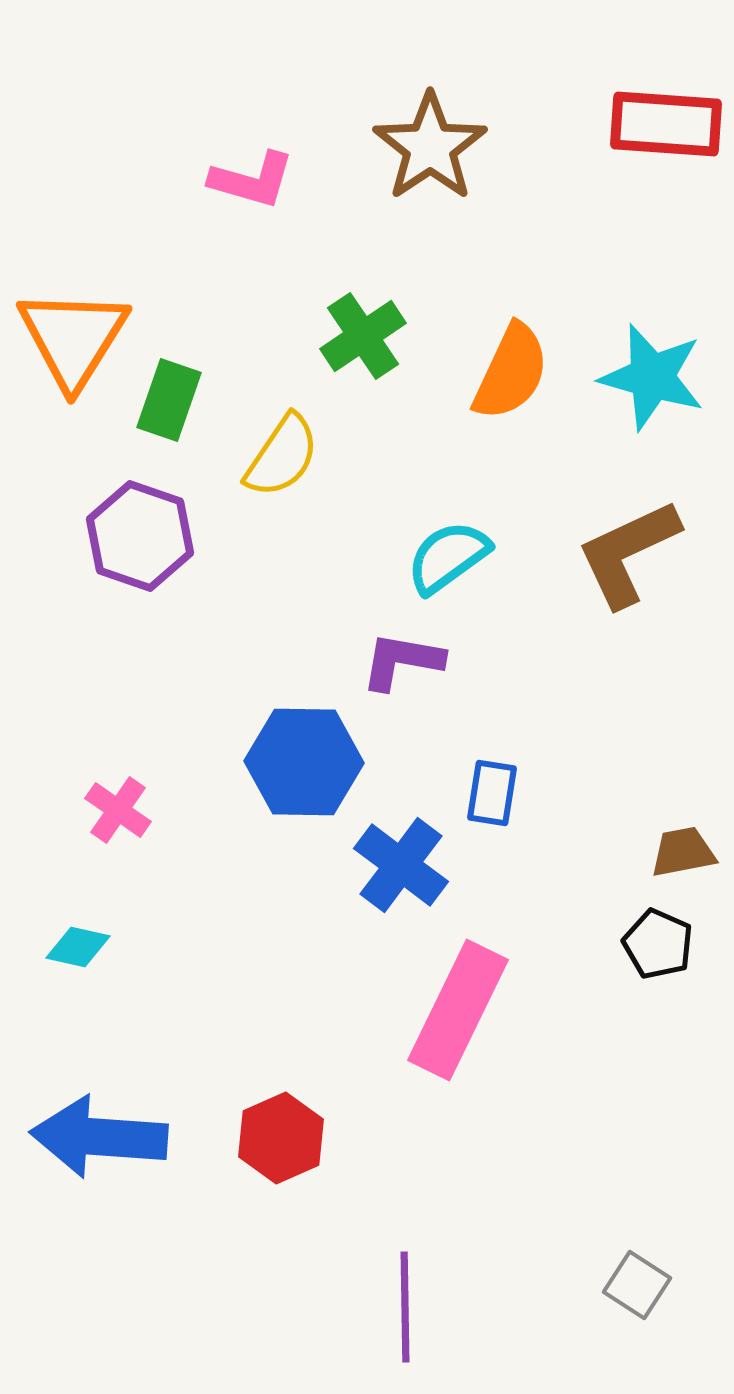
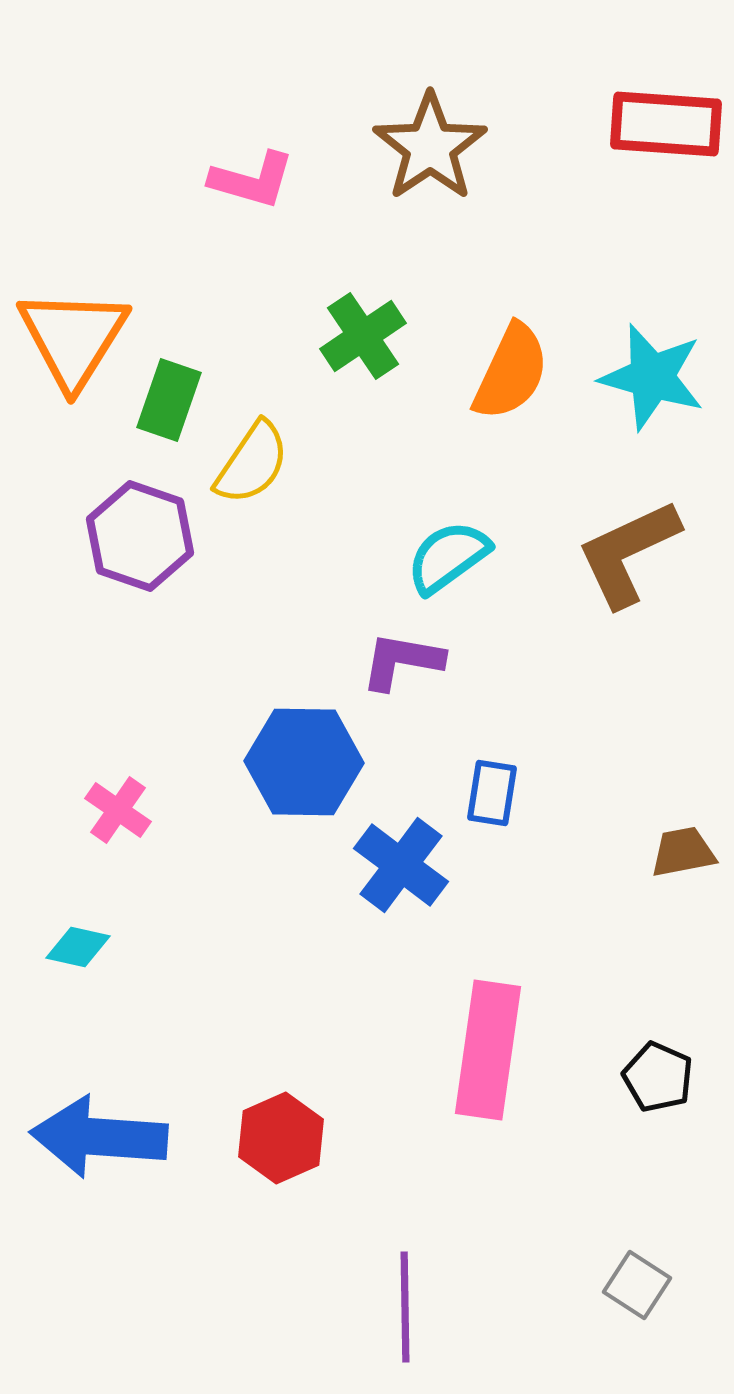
yellow semicircle: moved 30 px left, 7 px down
black pentagon: moved 133 px down
pink rectangle: moved 30 px right, 40 px down; rotated 18 degrees counterclockwise
